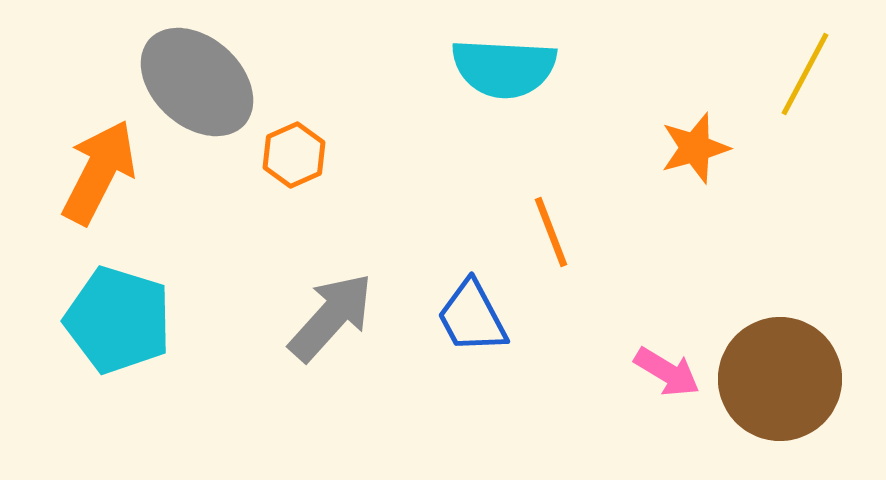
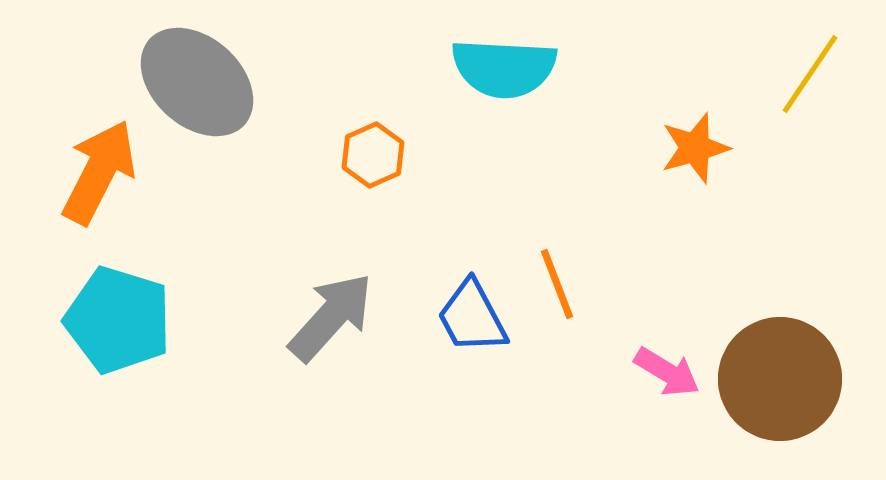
yellow line: moved 5 px right; rotated 6 degrees clockwise
orange hexagon: moved 79 px right
orange line: moved 6 px right, 52 px down
